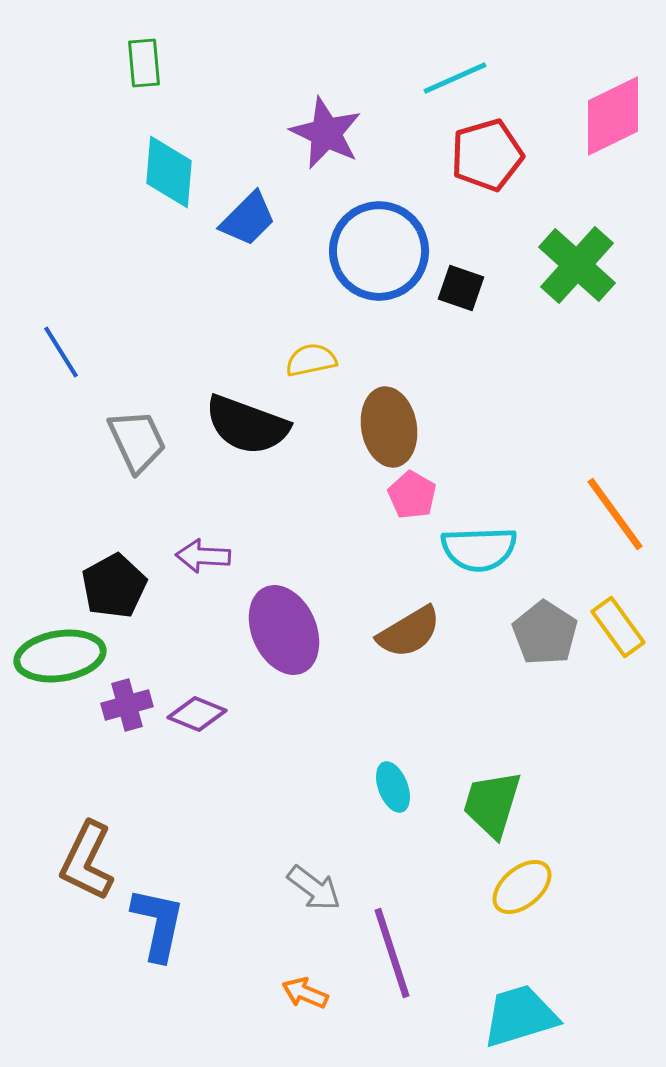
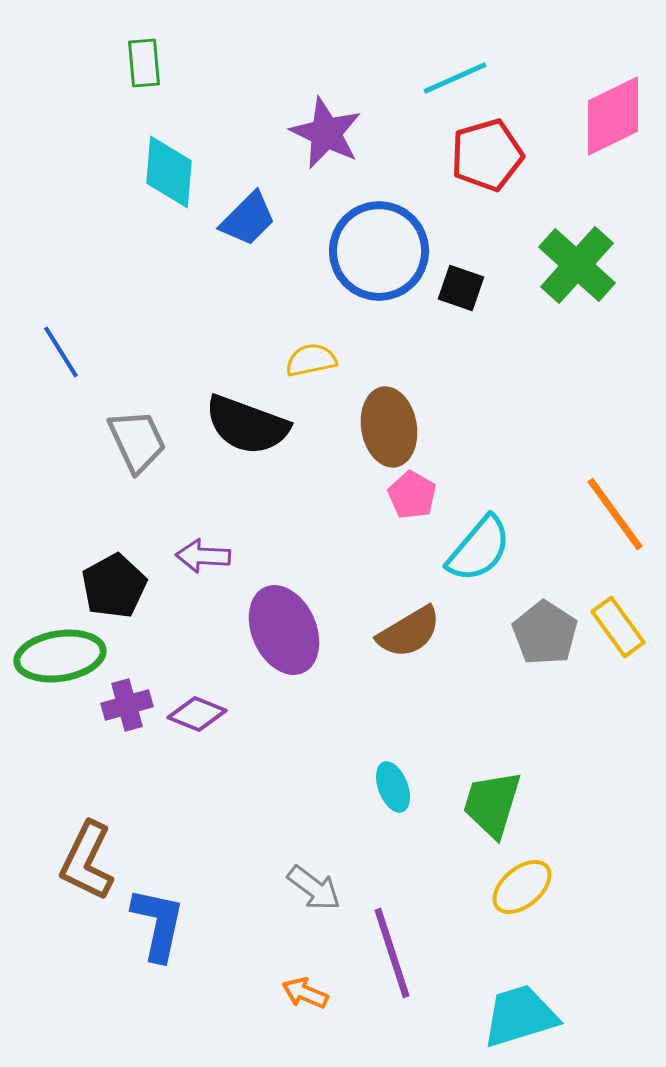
cyan semicircle: rotated 48 degrees counterclockwise
